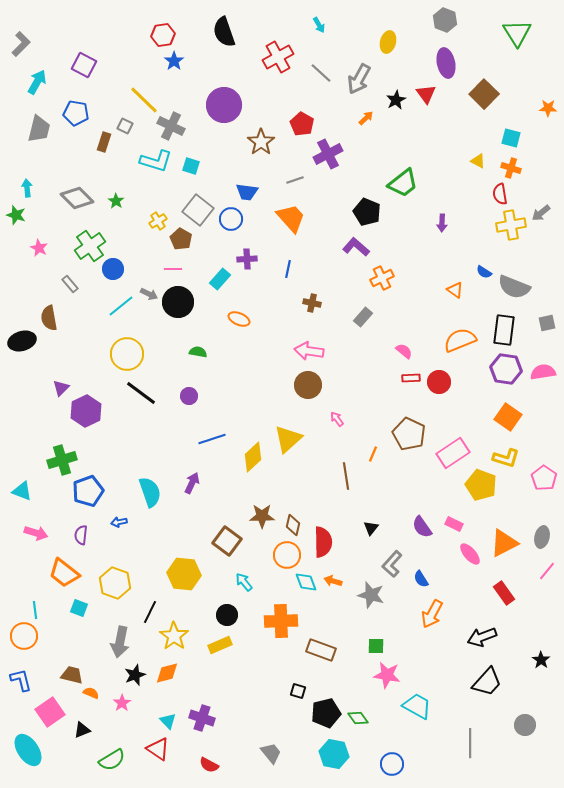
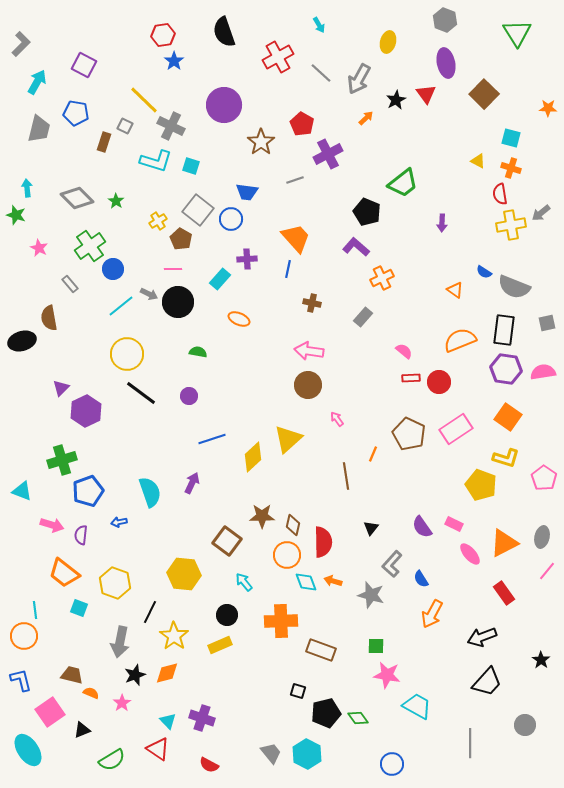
orange trapezoid at (291, 218): moved 5 px right, 20 px down
pink rectangle at (453, 453): moved 3 px right, 24 px up
pink arrow at (36, 533): moved 16 px right, 8 px up
cyan hexagon at (334, 754): moved 27 px left; rotated 16 degrees clockwise
